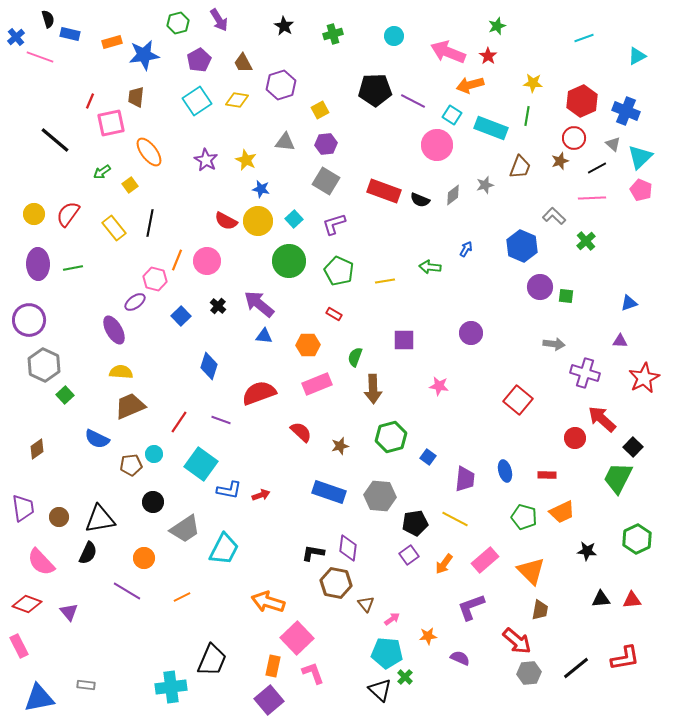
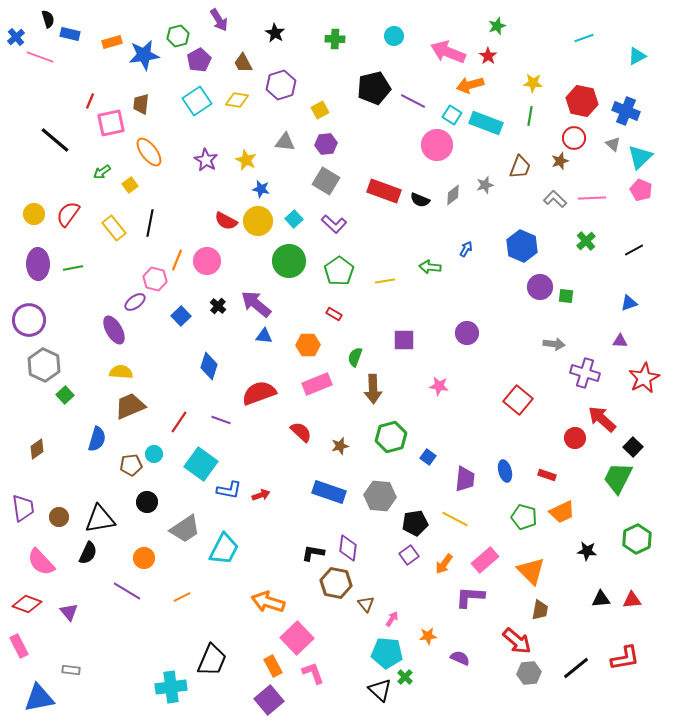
green hexagon at (178, 23): moved 13 px down
black star at (284, 26): moved 9 px left, 7 px down
green cross at (333, 34): moved 2 px right, 5 px down; rotated 18 degrees clockwise
black pentagon at (375, 90): moved 1 px left, 2 px up; rotated 12 degrees counterclockwise
brown trapezoid at (136, 97): moved 5 px right, 7 px down
red hexagon at (582, 101): rotated 24 degrees counterclockwise
green line at (527, 116): moved 3 px right
cyan rectangle at (491, 128): moved 5 px left, 5 px up
black line at (597, 168): moved 37 px right, 82 px down
gray L-shape at (554, 216): moved 1 px right, 17 px up
purple L-shape at (334, 224): rotated 120 degrees counterclockwise
green pentagon at (339, 271): rotated 12 degrees clockwise
purple arrow at (259, 304): moved 3 px left
purple circle at (471, 333): moved 4 px left
blue semicircle at (97, 439): rotated 100 degrees counterclockwise
red rectangle at (547, 475): rotated 18 degrees clockwise
black circle at (153, 502): moved 6 px left
purple L-shape at (471, 607): moved 1 px left, 10 px up; rotated 24 degrees clockwise
pink arrow at (392, 619): rotated 21 degrees counterclockwise
orange rectangle at (273, 666): rotated 40 degrees counterclockwise
gray rectangle at (86, 685): moved 15 px left, 15 px up
